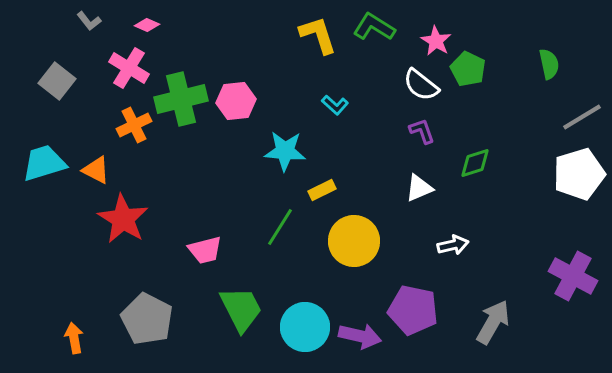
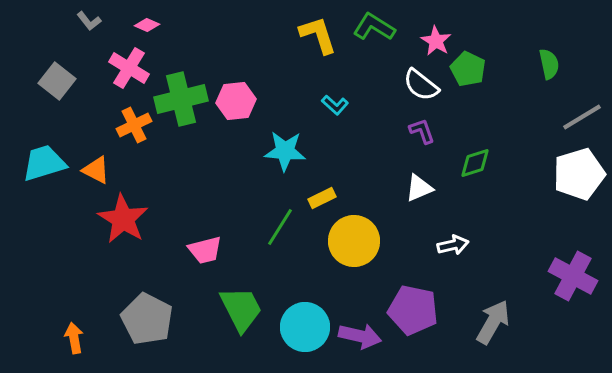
yellow rectangle: moved 8 px down
